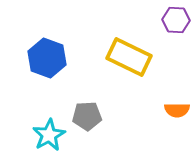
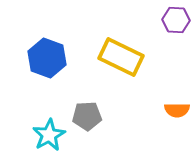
yellow rectangle: moved 8 px left
